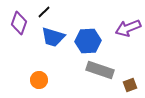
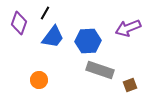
black line: moved 1 px right, 1 px down; rotated 16 degrees counterclockwise
blue trapezoid: rotated 70 degrees counterclockwise
